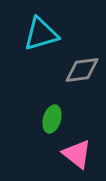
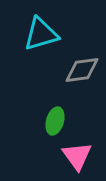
green ellipse: moved 3 px right, 2 px down
pink triangle: moved 2 px down; rotated 16 degrees clockwise
